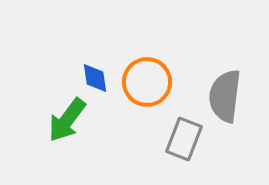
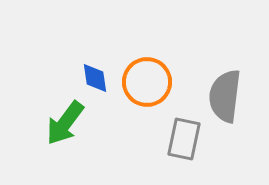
green arrow: moved 2 px left, 3 px down
gray rectangle: rotated 9 degrees counterclockwise
